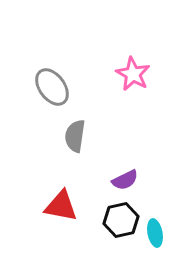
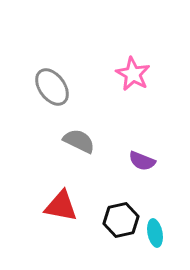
gray semicircle: moved 4 px right, 5 px down; rotated 108 degrees clockwise
purple semicircle: moved 17 px right, 19 px up; rotated 48 degrees clockwise
